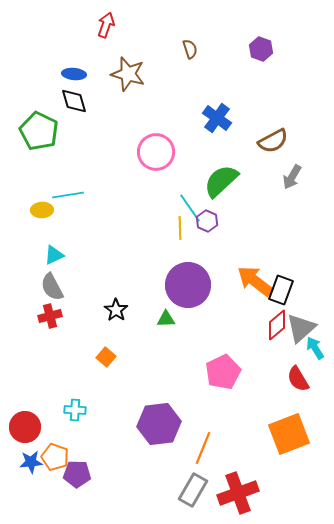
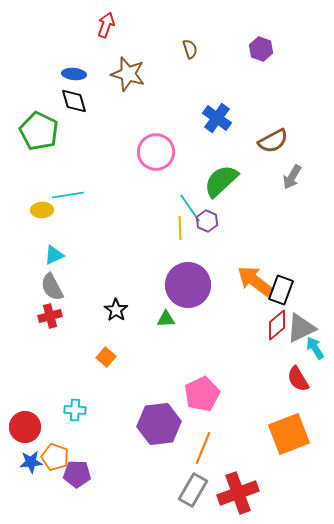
gray triangle at (301, 328): rotated 16 degrees clockwise
pink pentagon at (223, 372): moved 21 px left, 22 px down
